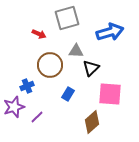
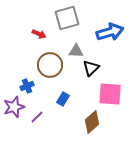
blue rectangle: moved 5 px left, 5 px down
